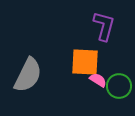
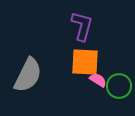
purple L-shape: moved 22 px left
